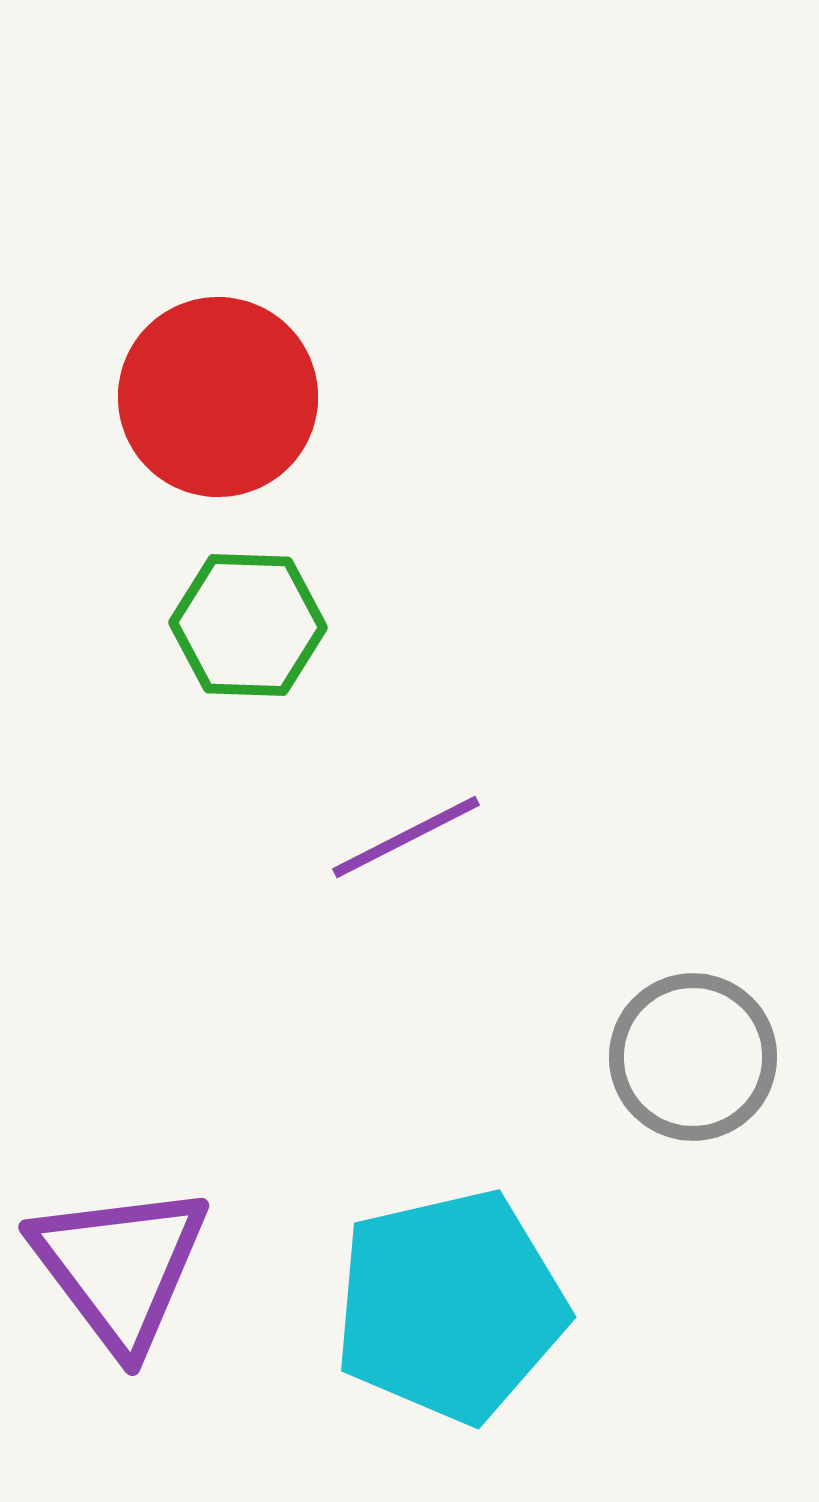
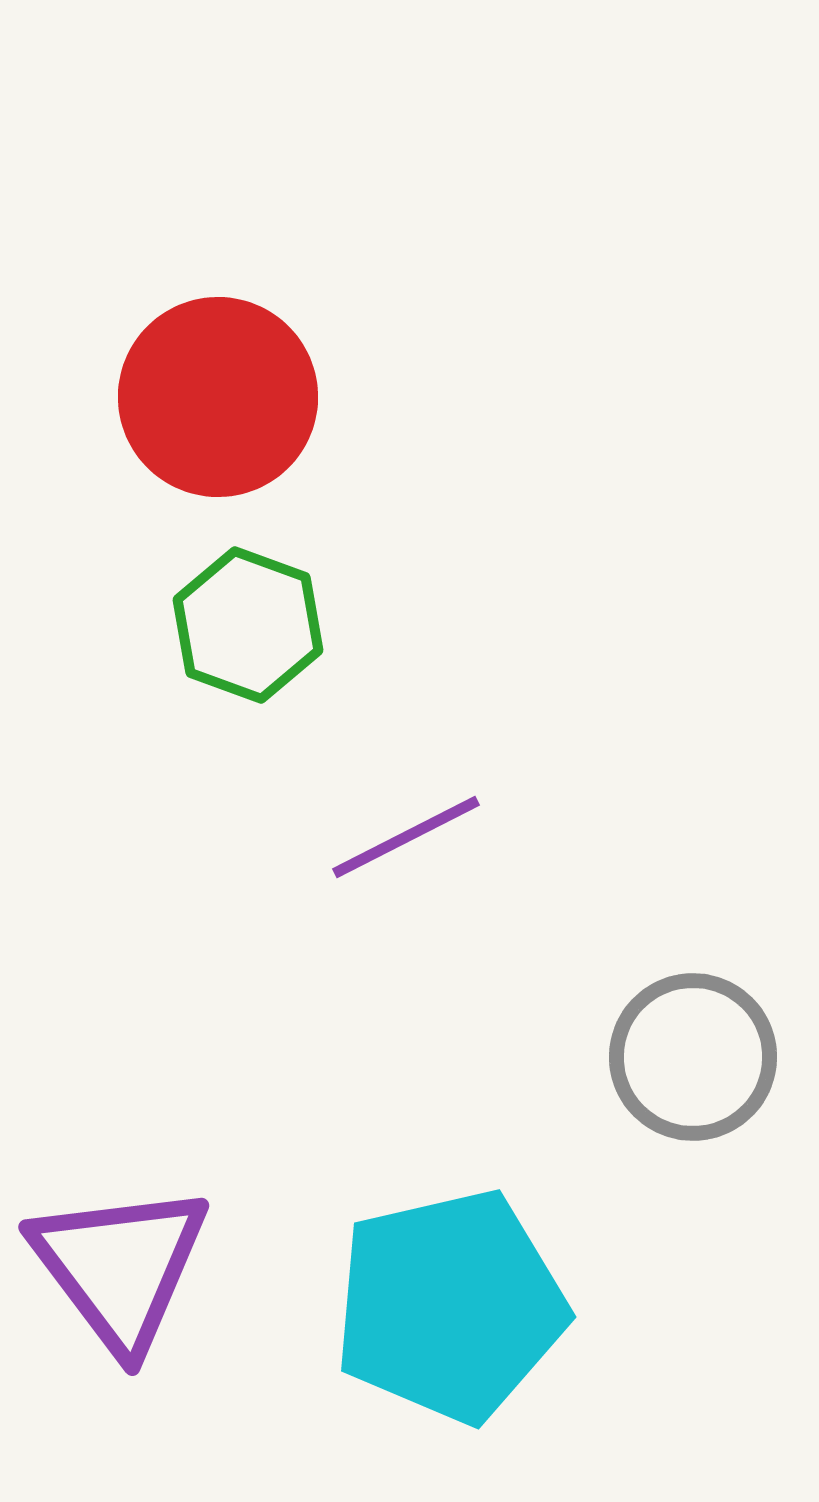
green hexagon: rotated 18 degrees clockwise
